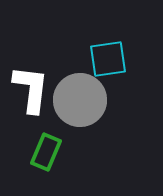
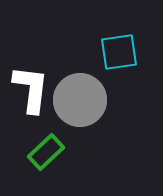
cyan square: moved 11 px right, 7 px up
green rectangle: rotated 24 degrees clockwise
